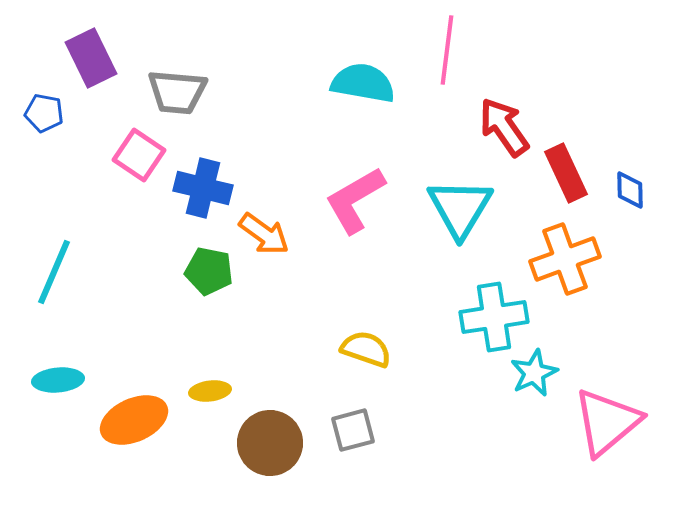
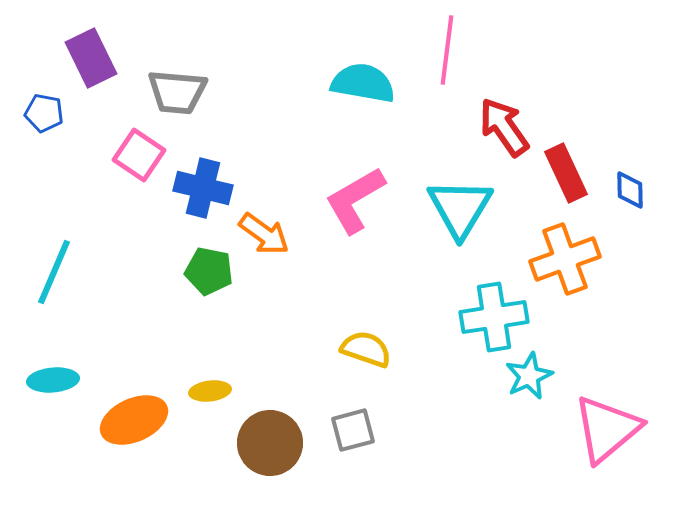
cyan star: moved 5 px left, 3 px down
cyan ellipse: moved 5 px left
pink triangle: moved 7 px down
